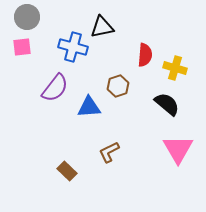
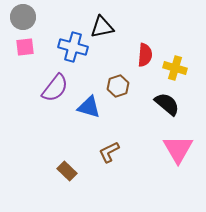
gray circle: moved 4 px left
pink square: moved 3 px right
blue triangle: rotated 20 degrees clockwise
